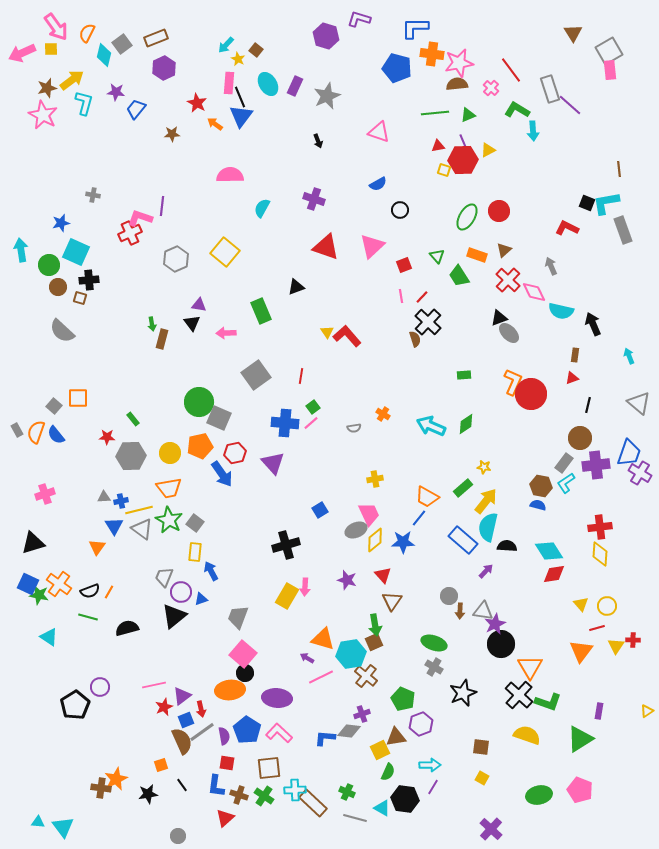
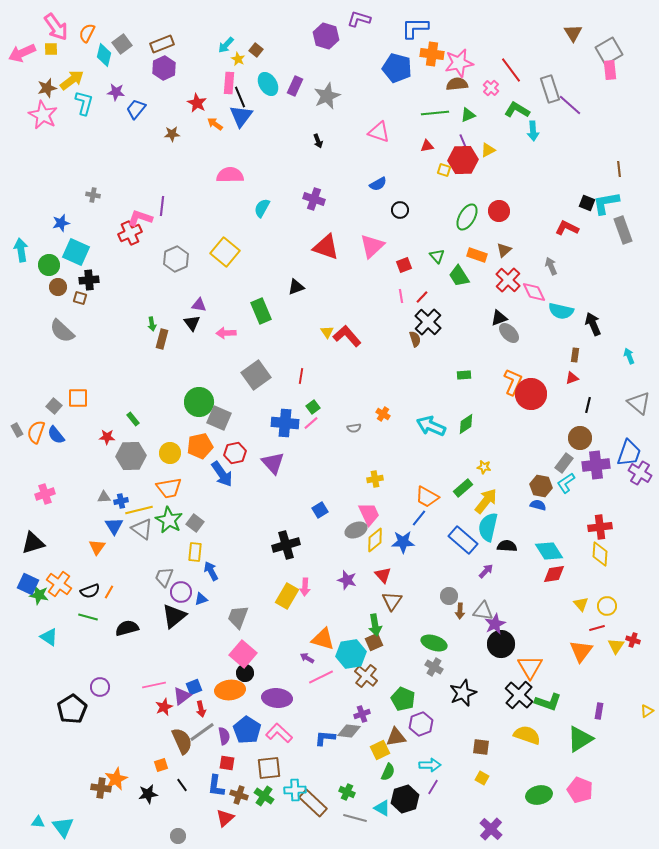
brown rectangle at (156, 38): moved 6 px right, 6 px down
red triangle at (438, 146): moved 11 px left
red cross at (633, 640): rotated 16 degrees clockwise
black pentagon at (75, 705): moved 3 px left, 4 px down
blue square at (186, 720): moved 8 px right, 33 px up
black hexagon at (405, 799): rotated 24 degrees counterclockwise
